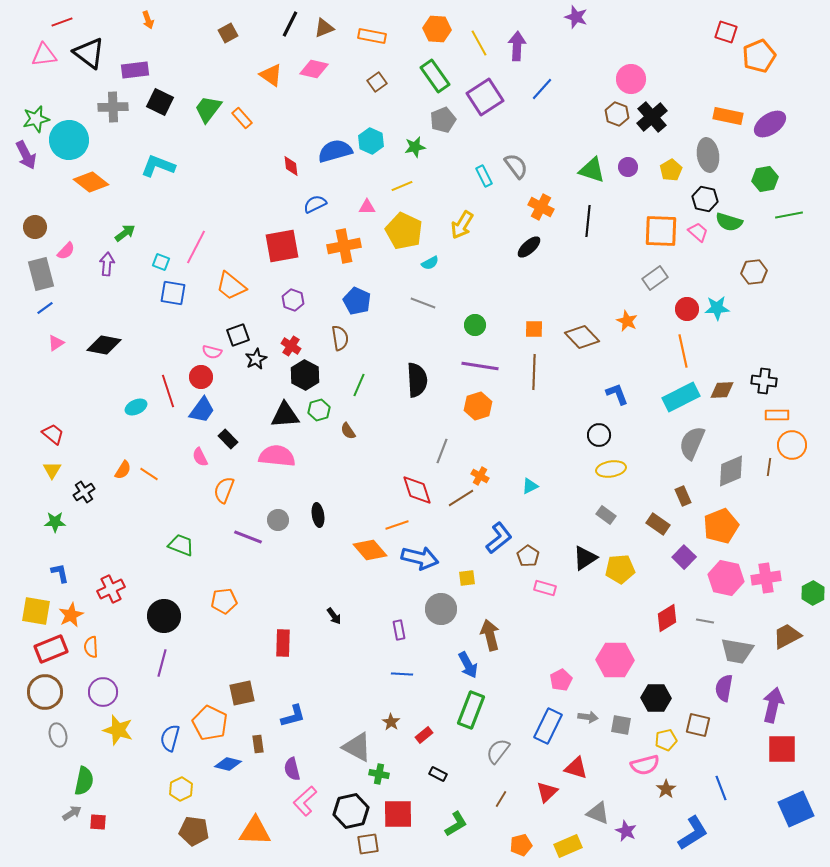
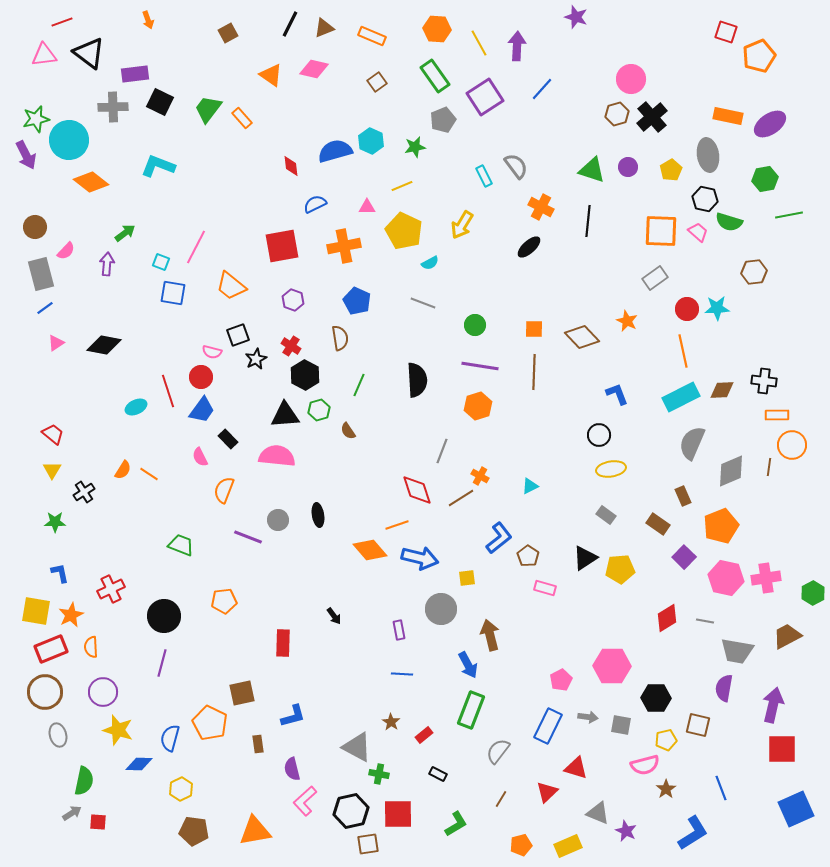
orange rectangle at (372, 36): rotated 12 degrees clockwise
purple rectangle at (135, 70): moved 4 px down
brown hexagon at (617, 114): rotated 25 degrees clockwise
pink hexagon at (615, 660): moved 3 px left, 6 px down
blue diamond at (228, 764): moved 89 px left; rotated 12 degrees counterclockwise
orange triangle at (255, 831): rotated 12 degrees counterclockwise
